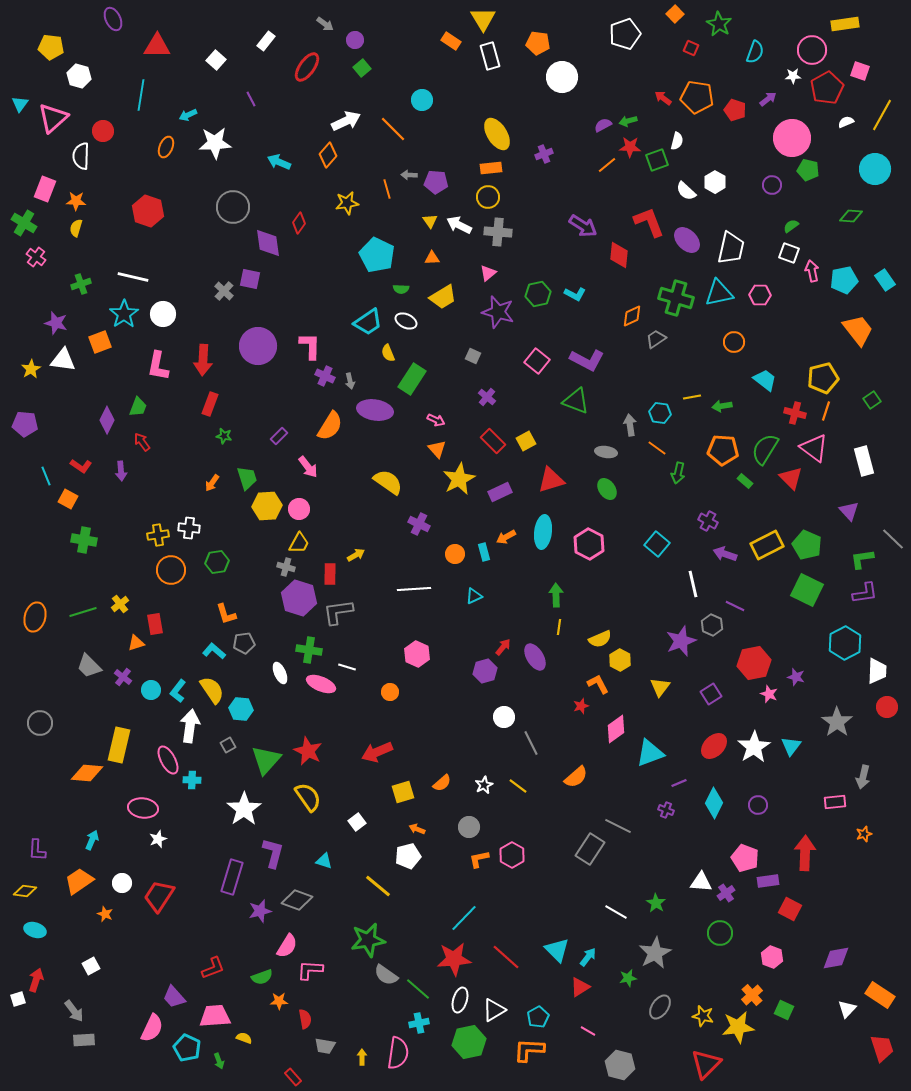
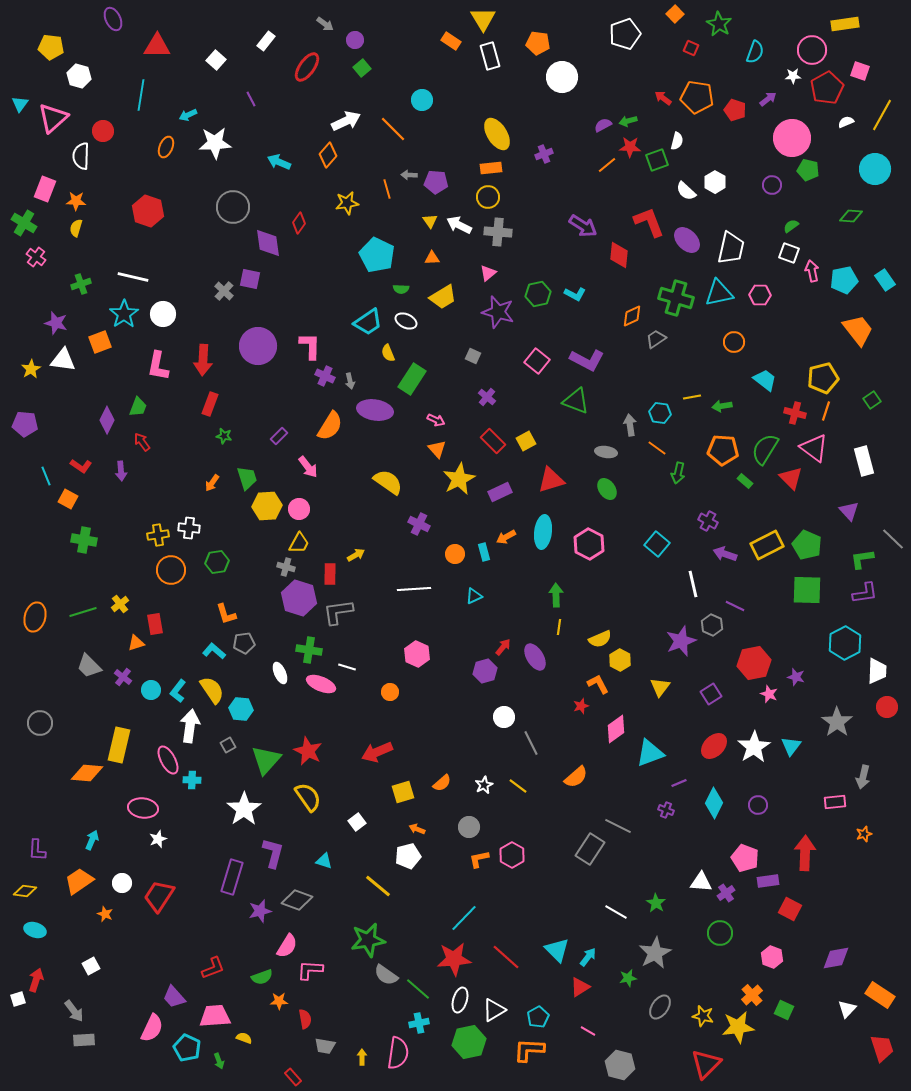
green square at (807, 590): rotated 24 degrees counterclockwise
